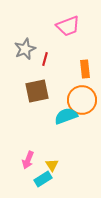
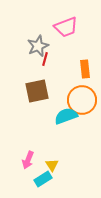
pink trapezoid: moved 2 px left, 1 px down
gray star: moved 13 px right, 3 px up
